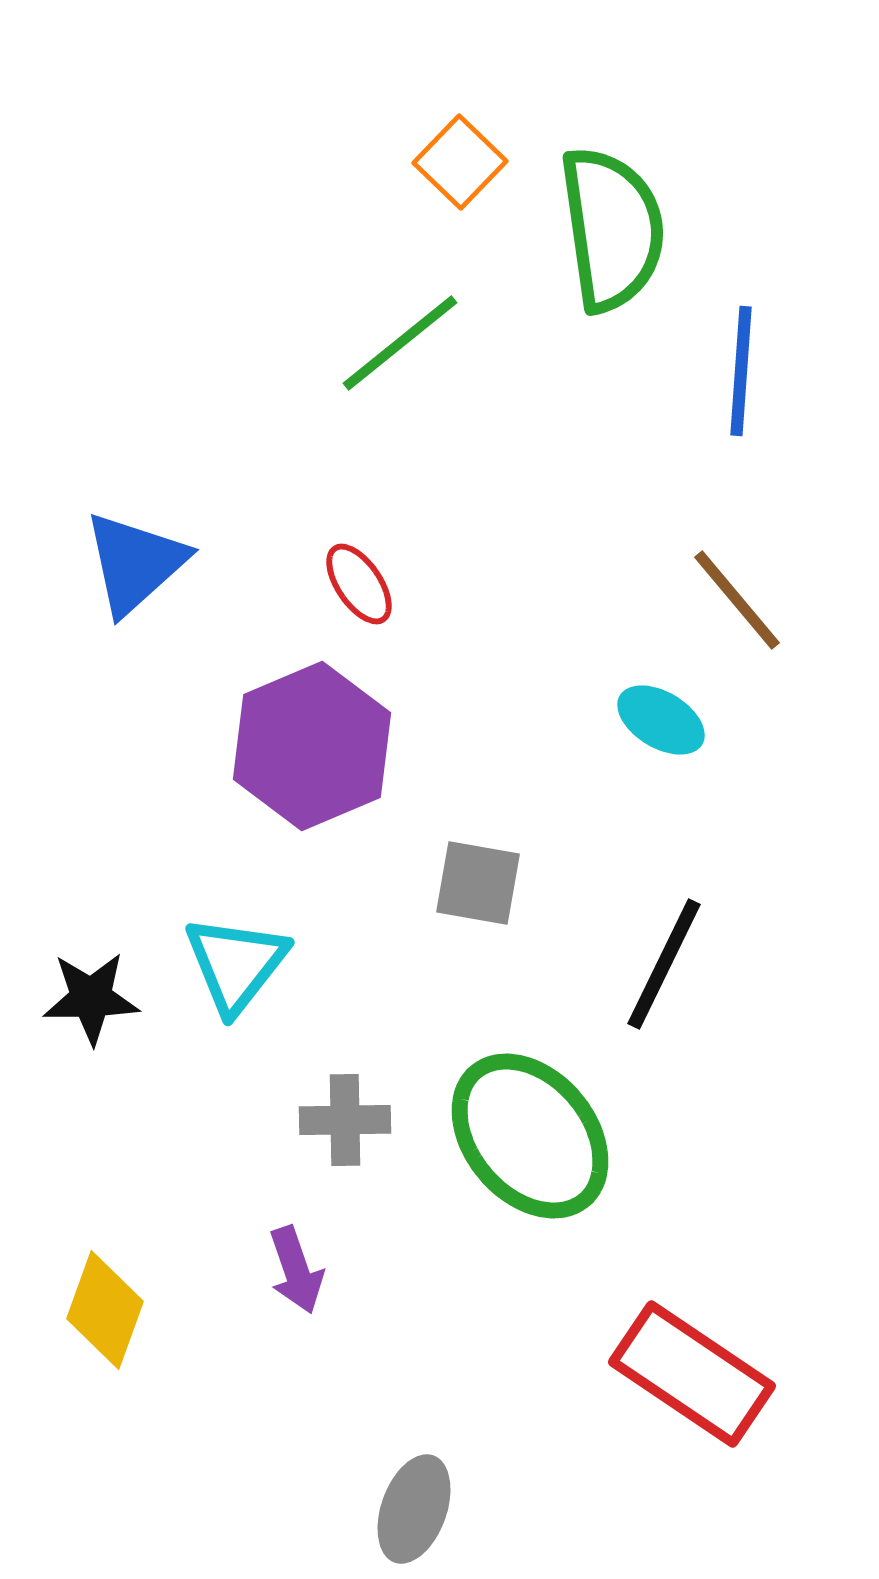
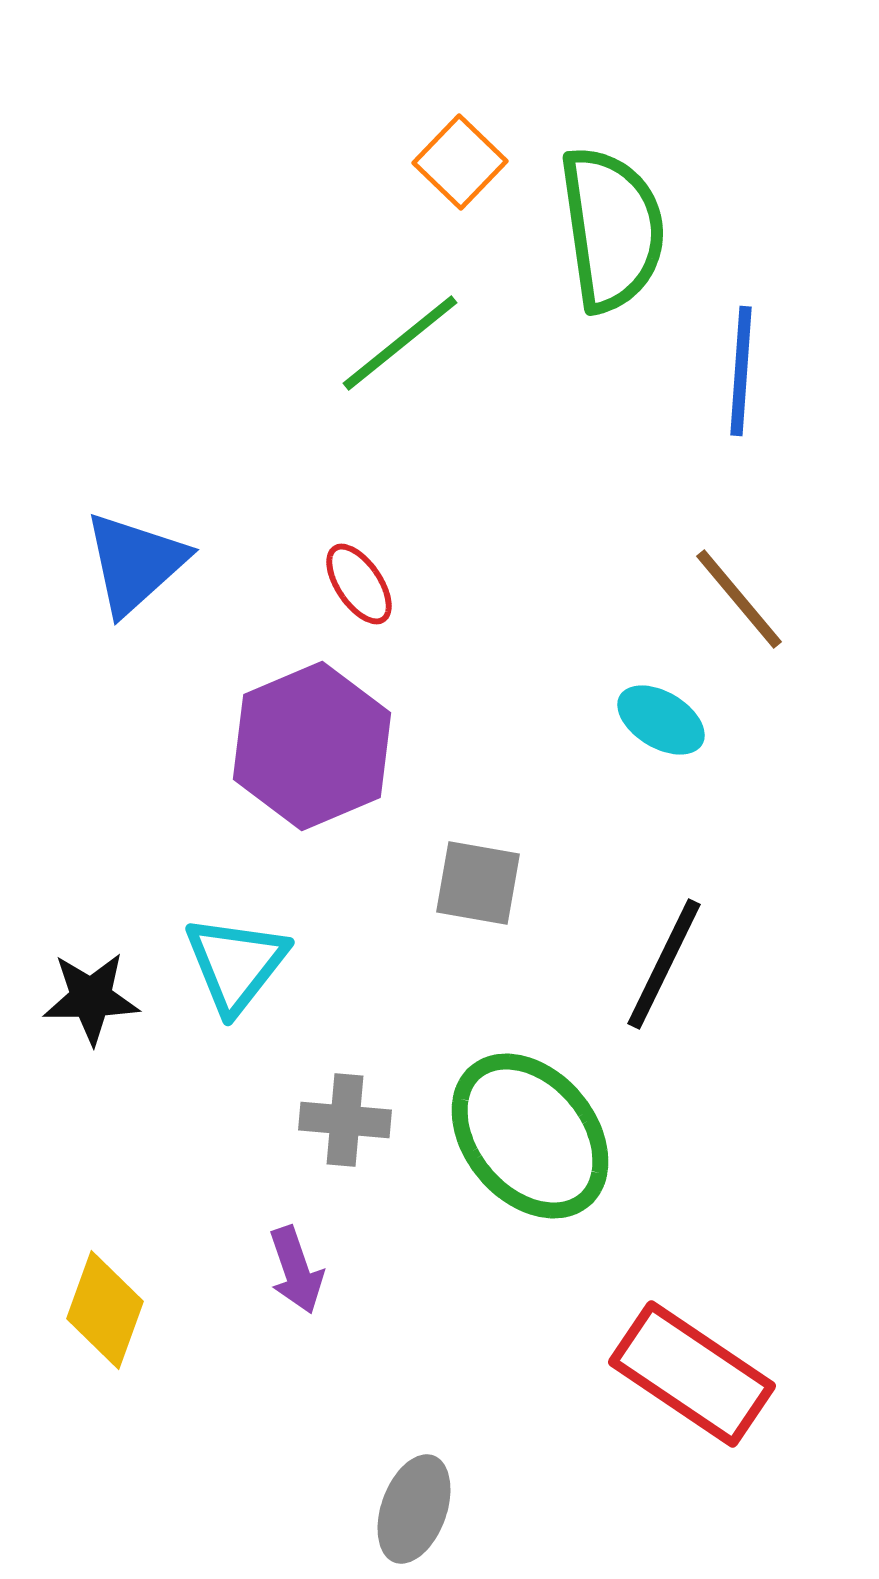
brown line: moved 2 px right, 1 px up
gray cross: rotated 6 degrees clockwise
